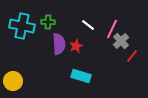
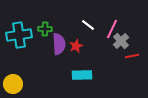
green cross: moved 3 px left, 7 px down
cyan cross: moved 3 px left, 9 px down; rotated 20 degrees counterclockwise
red line: rotated 40 degrees clockwise
cyan rectangle: moved 1 px right, 1 px up; rotated 18 degrees counterclockwise
yellow circle: moved 3 px down
